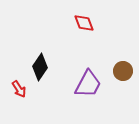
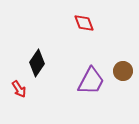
black diamond: moved 3 px left, 4 px up
purple trapezoid: moved 3 px right, 3 px up
